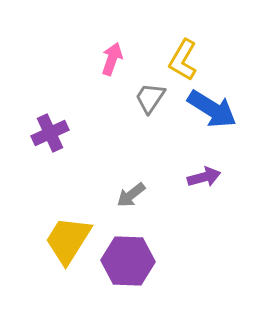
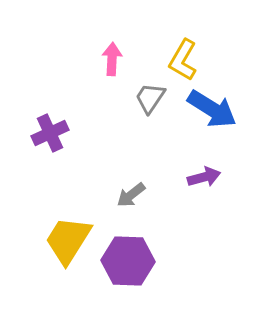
pink arrow: rotated 16 degrees counterclockwise
